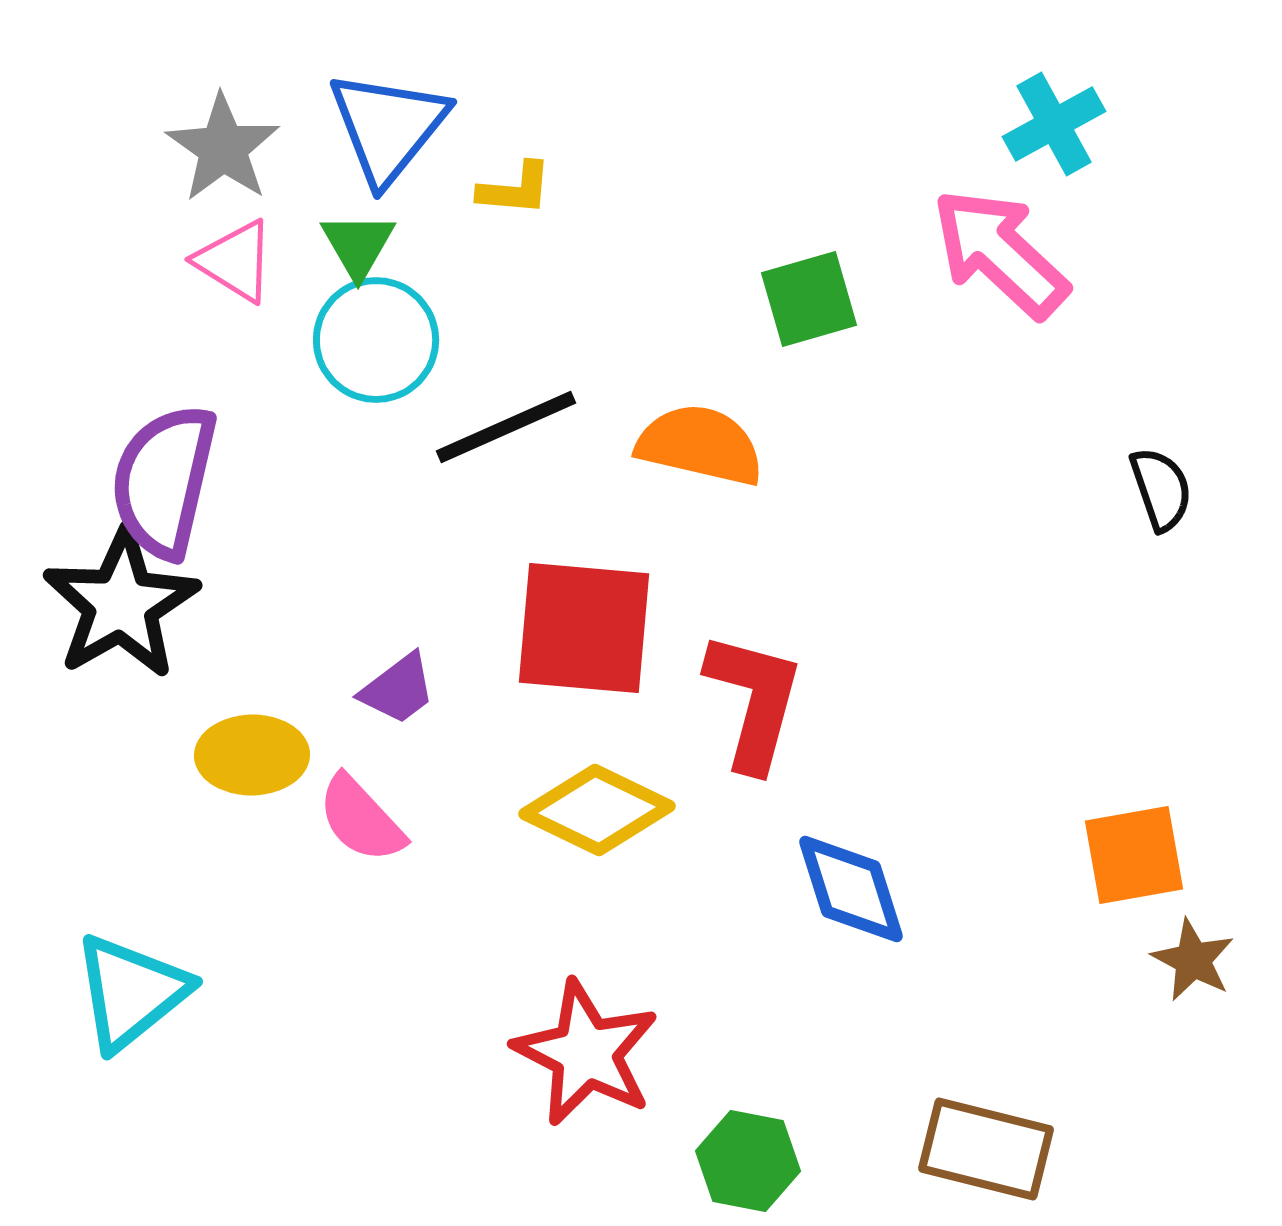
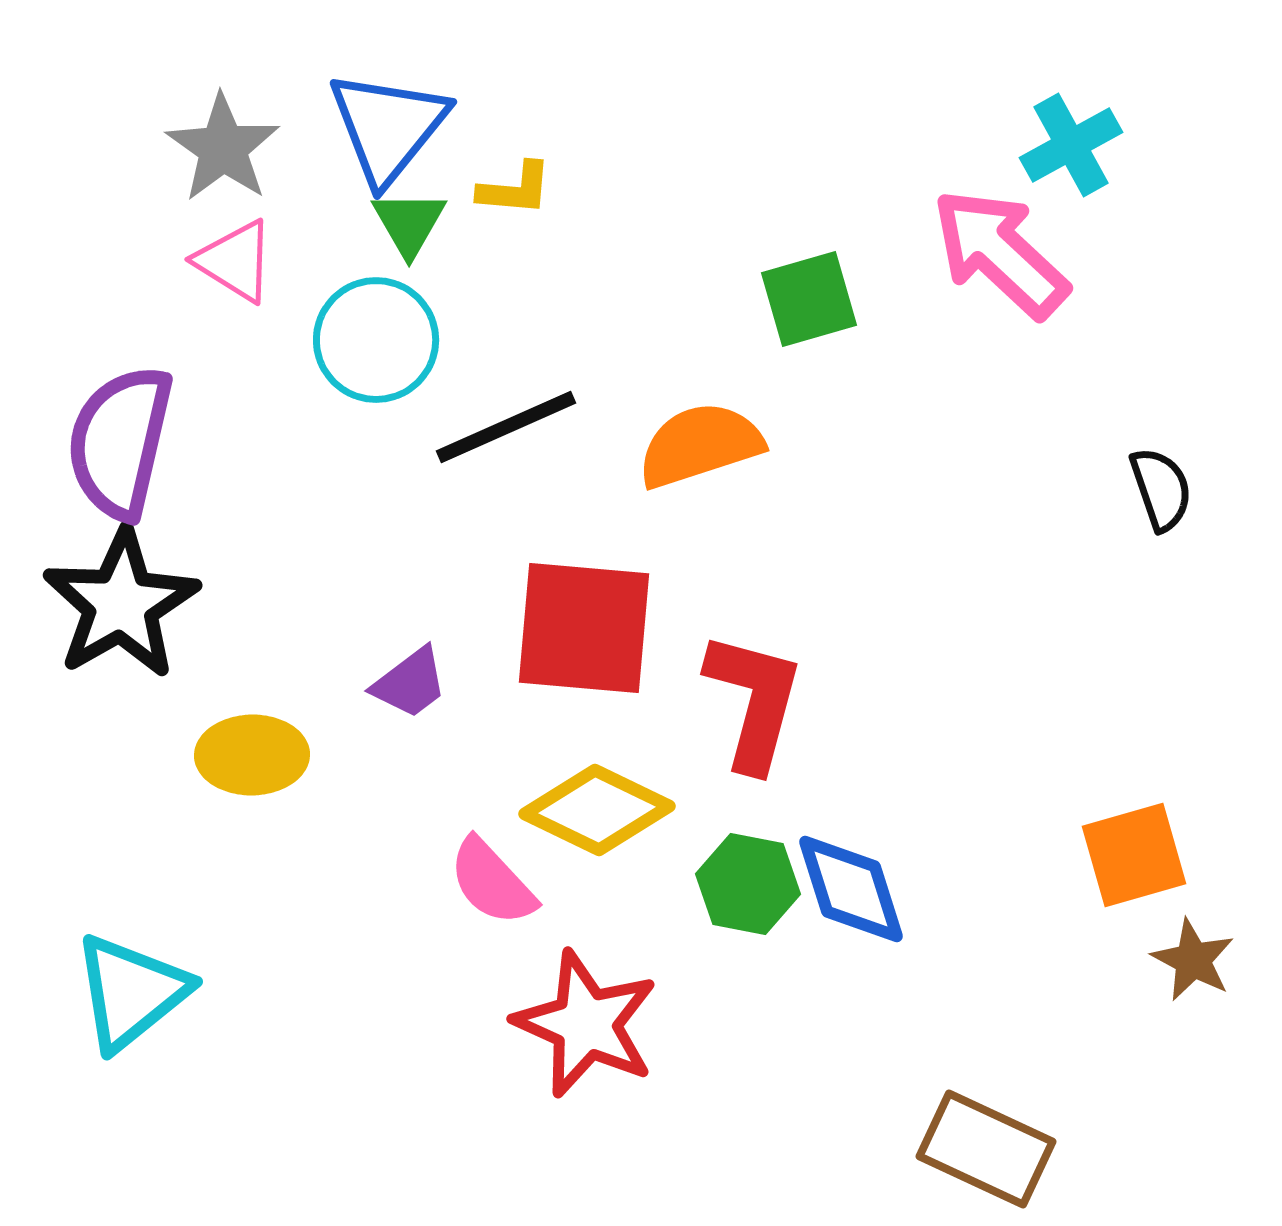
cyan cross: moved 17 px right, 21 px down
green triangle: moved 51 px right, 22 px up
orange semicircle: rotated 31 degrees counterclockwise
purple semicircle: moved 44 px left, 39 px up
purple trapezoid: moved 12 px right, 6 px up
pink semicircle: moved 131 px right, 63 px down
orange square: rotated 6 degrees counterclockwise
red star: moved 29 px up; rotated 3 degrees counterclockwise
brown rectangle: rotated 11 degrees clockwise
green hexagon: moved 277 px up
